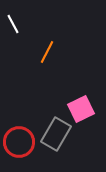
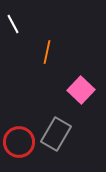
orange line: rotated 15 degrees counterclockwise
pink square: moved 19 px up; rotated 20 degrees counterclockwise
